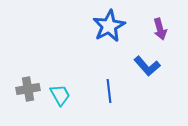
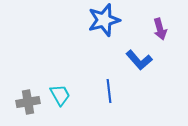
blue star: moved 5 px left, 6 px up; rotated 12 degrees clockwise
blue L-shape: moved 8 px left, 6 px up
gray cross: moved 13 px down
